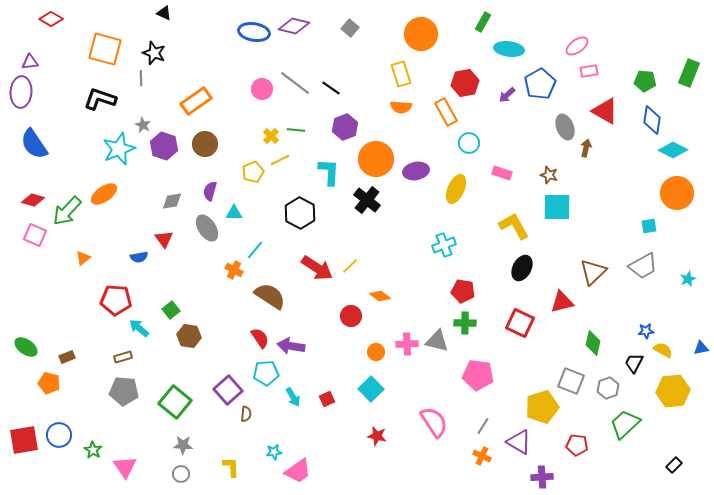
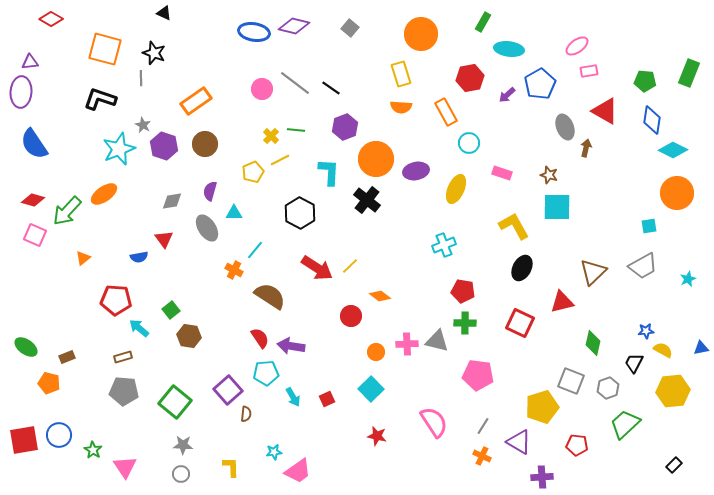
red hexagon at (465, 83): moved 5 px right, 5 px up
